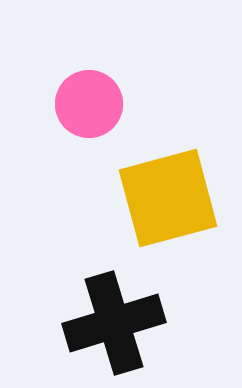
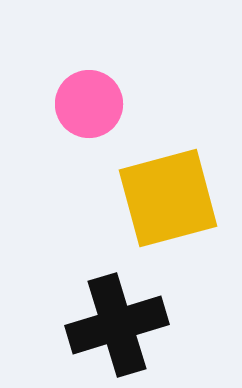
black cross: moved 3 px right, 2 px down
